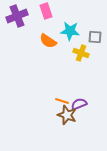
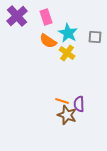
pink rectangle: moved 6 px down
purple cross: rotated 20 degrees counterclockwise
cyan star: moved 2 px left, 2 px down; rotated 24 degrees clockwise
yellow cross: moved 14 px left; rotated 14 degrees clockwise
purple semicircle: rotated 70 degrees counterclockwise
